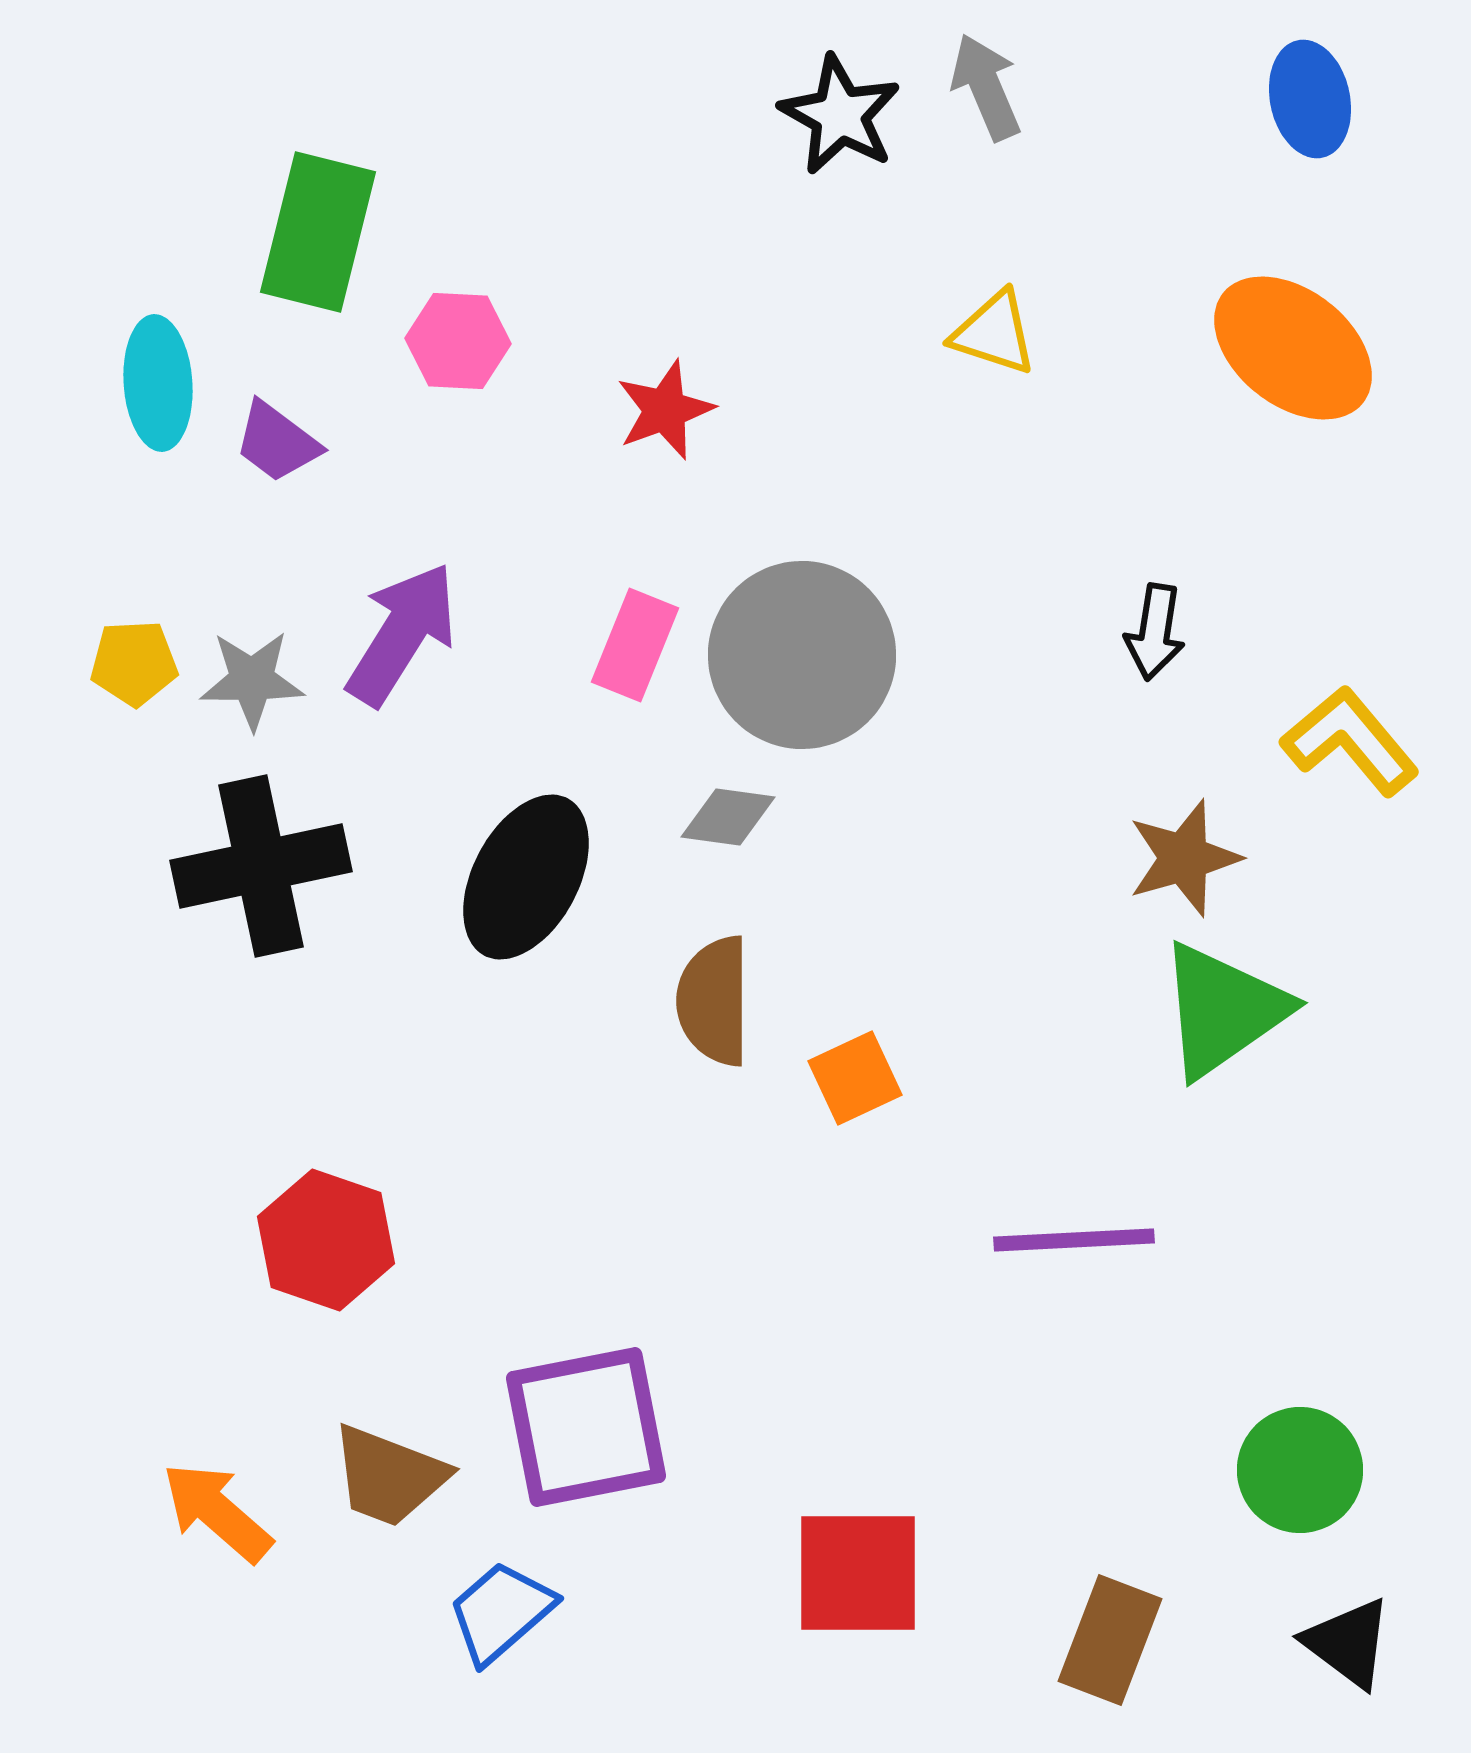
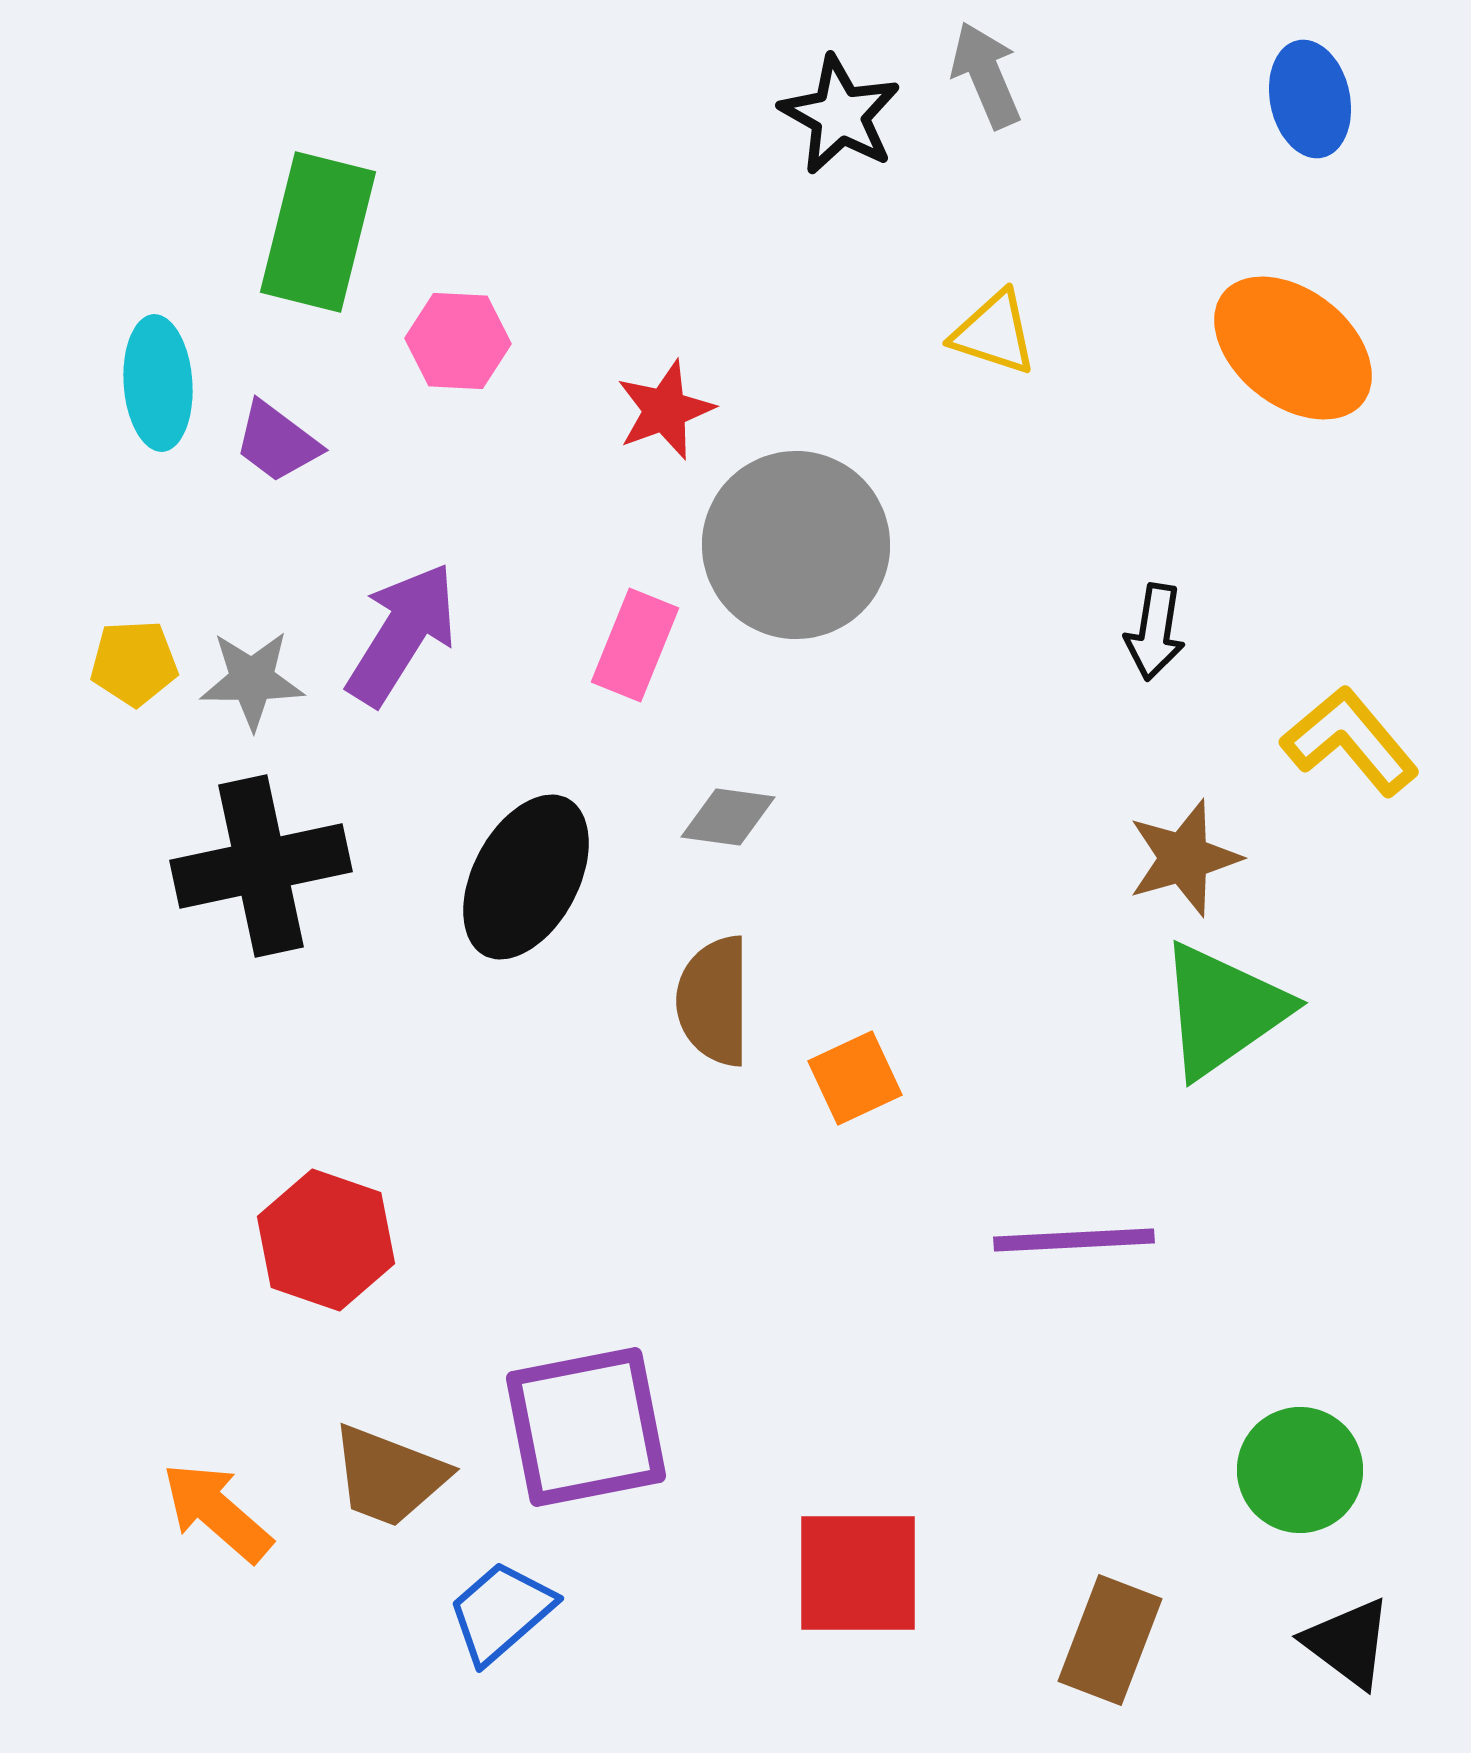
gray arrow: moved 12 px up
gray circle: moved 6 px left, 110 px up
